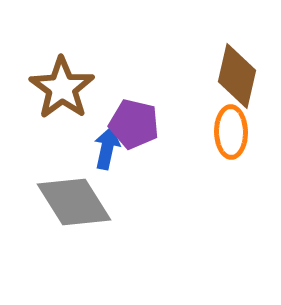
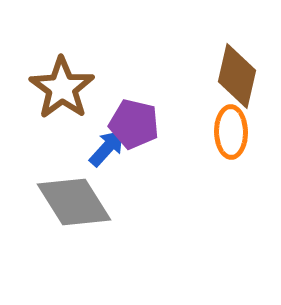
blue arrow: rotated 30 degrees clockwise
